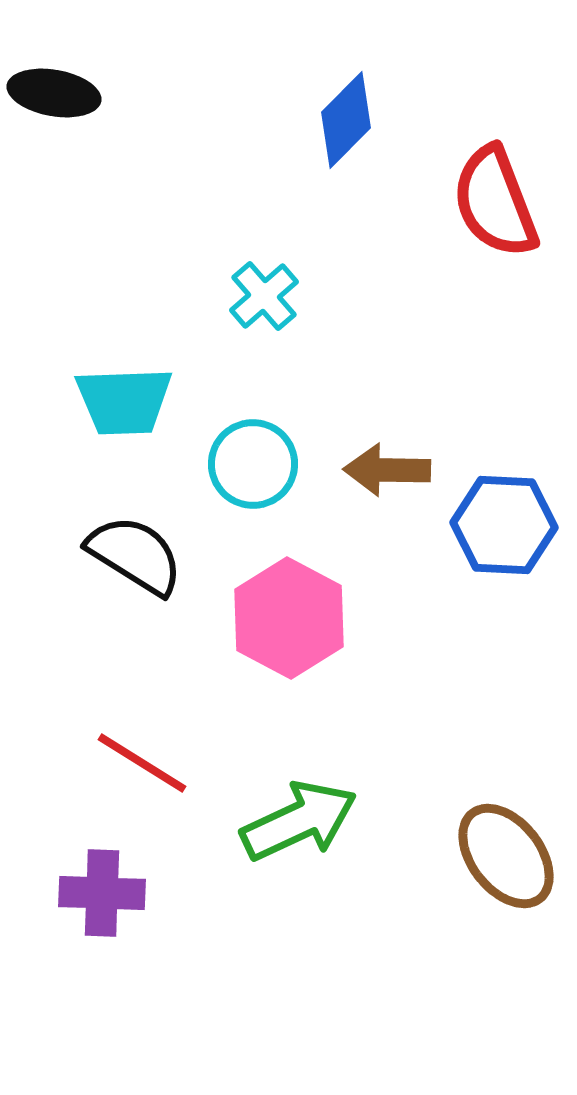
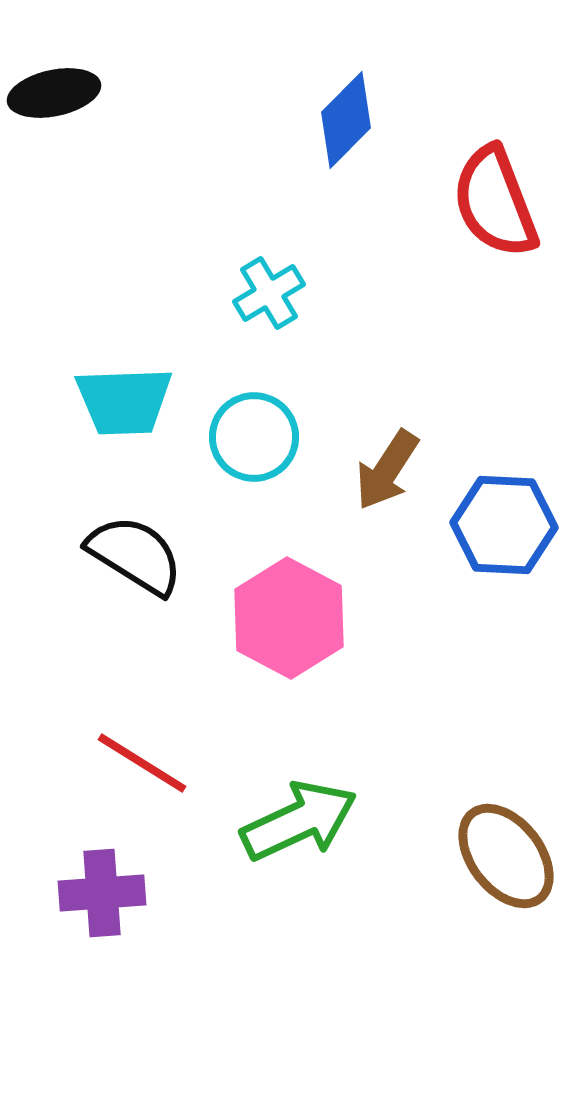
black ellipse: rotated 22 degrees counterclockwise
cyan cross: moved 5 px right, 3 px up; rotated 10 degrees clockwise
cyan circle: moved 1 px right, 27 px up
brown arrow: rotated 58 degrees counterclockwise
purple cross: rotated 6 degrees counterclockwise
